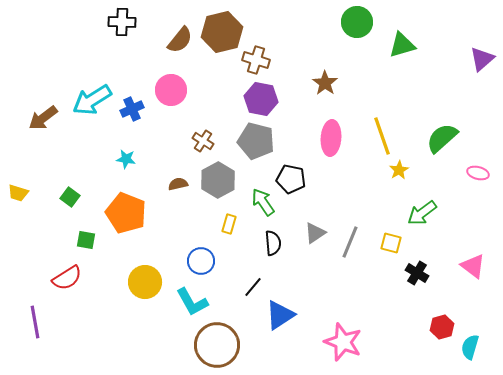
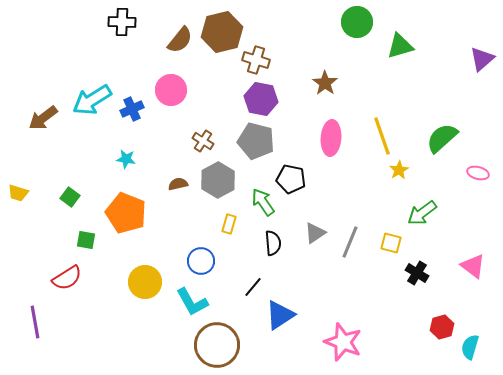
green triangle at (402, 45): moved 2 px left, 1 px down
